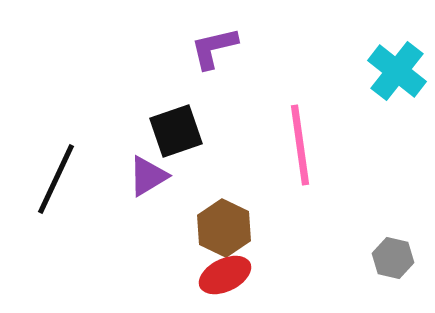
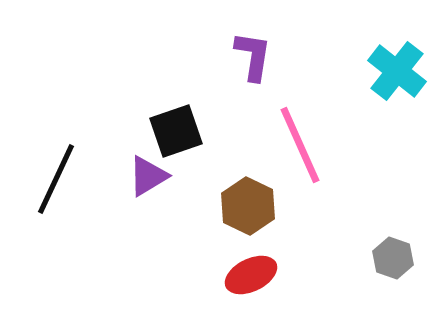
purple L-shape: moved 39 px right, 8 px down; rotated 112 degrees clockwise
pink line: rotated 16 degrees counterclockwise
brown hexagon: moved 24 px right, 22 px up
gray hexagon: rotated 6 degrees clockwise
red ellipse: moved 26 px right
